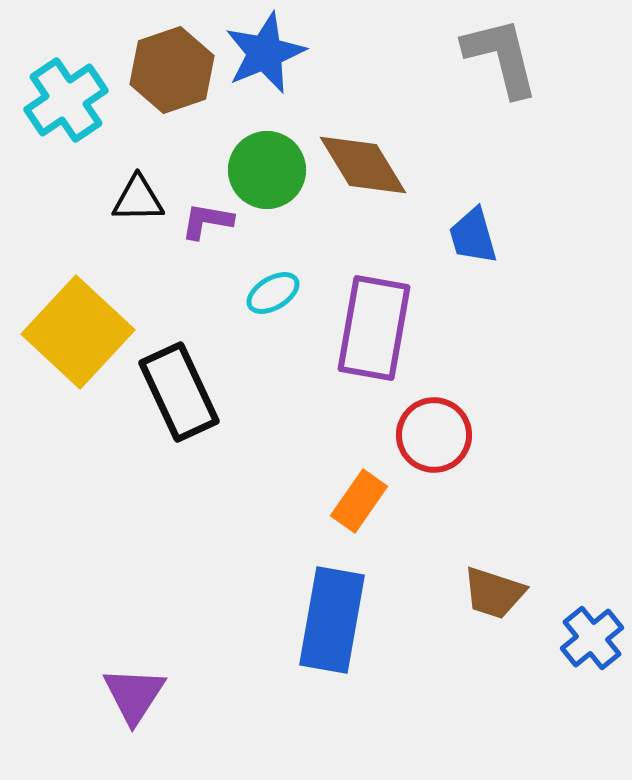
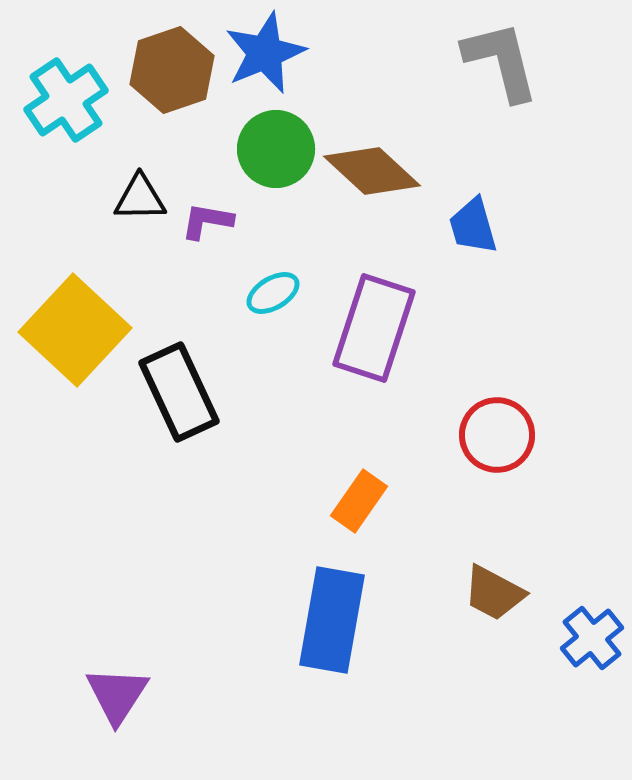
gray L-shape: moved 4 px down
brown diamond: moved 9 px right, 6 px down; rotated 16 degrees counterclockwise
green circle: moved 9 px right, 21 px up
black triangle: moved 2 px right, 1 px up
blue trapezoid: moved 10 px up
purple rectangle: rotated 8 degrees clockwise
yellow square: moved 3 px left, 2 px up
red circle: moved 63 px right
brown trapezoid: rotated 10 degrees clockwise
purple triangle: moved 17 px left
